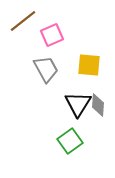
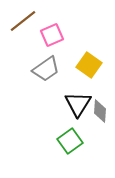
yellow square: rotated 30 degrees clockwise
gray trapezoid: rotated 84 degrees clockwise
gray diamond: moved 2 px right, 6 px down
